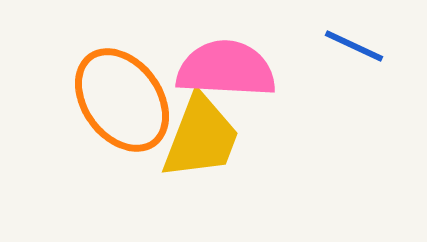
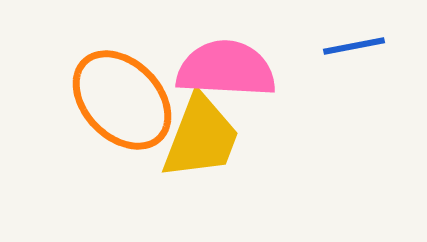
blue line: rotated 36 degrees counterclockwise
orange ellipse: rotated 8 degrees counterclockwise
